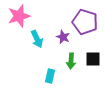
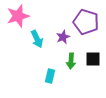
pink star: moved 1 px left
purple pentagon: moved 1 px right
purple star: rotated 24 degrees clockwise
